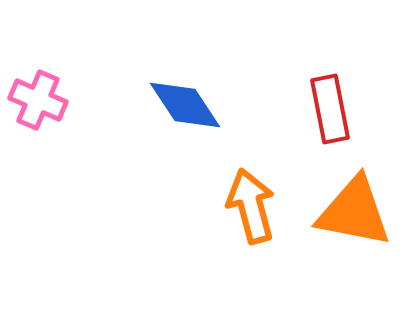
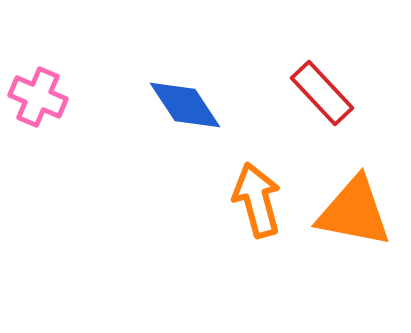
pink cross: moved 3 px up
red rectangle: moved 8 px left, 16 px up; rotated 32 degrees counterclockwise
orange arrow: moved 6 px right, 6 px up
